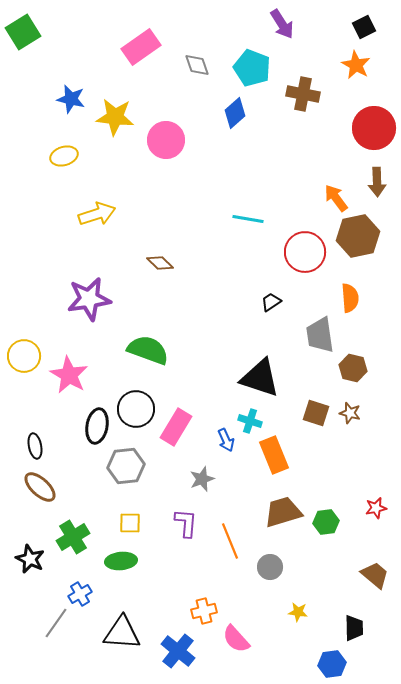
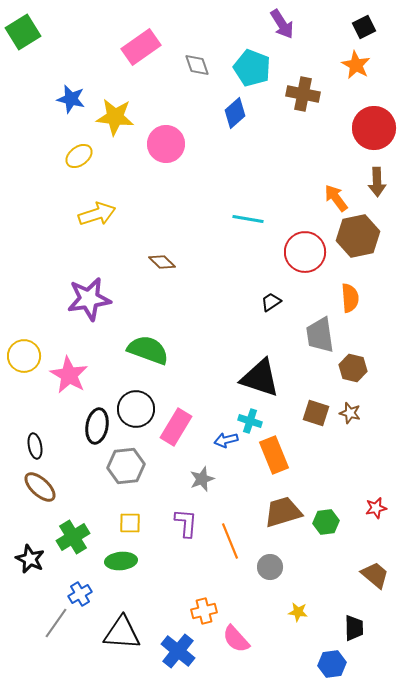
pink circle at (166, 140): moved 4 px down
yellow ellipse at (64, 156): moved 15 px right; rotated 20 degrees counterclockwise
brown diamond at (160, 263): moved 2 px right, 1 px up
blue arrow at (226, 440): rotated 100 degrees clockwise
